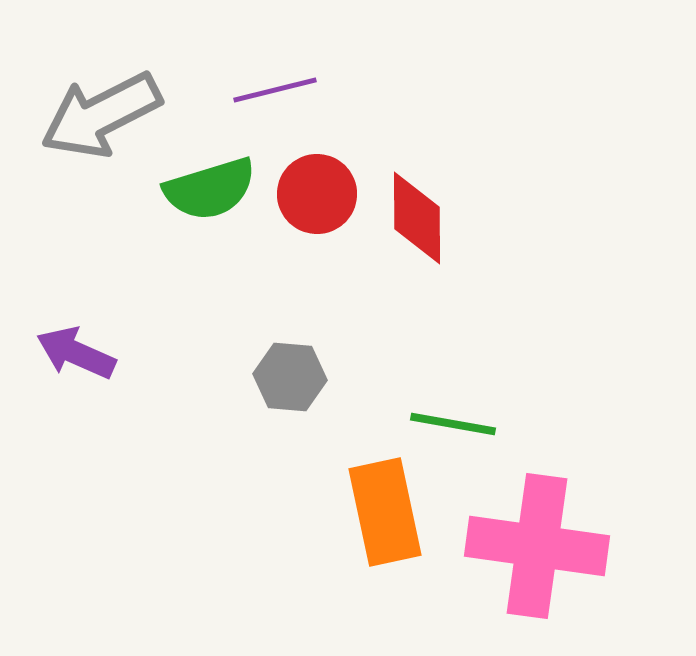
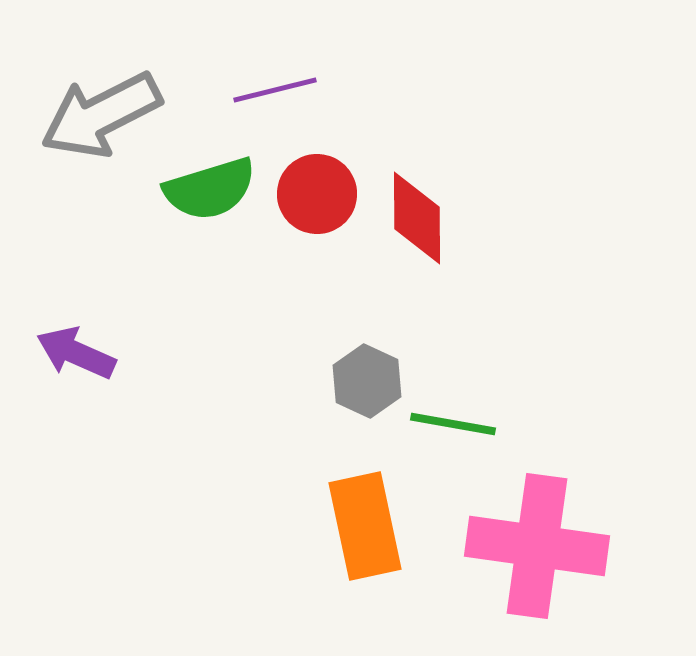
gray hexagon: moved 77 px right, 4 px down; rotated 20 degrees clockwise
orange rectangle: moved 20 px left, 14 px down
